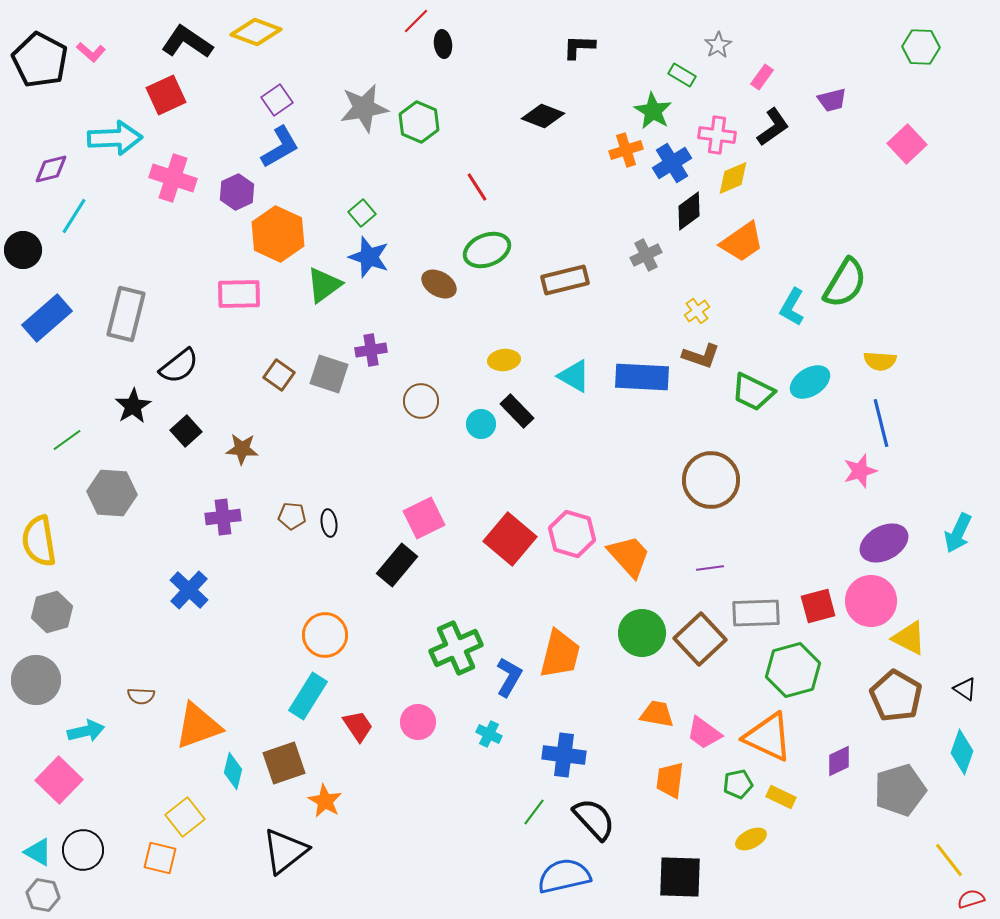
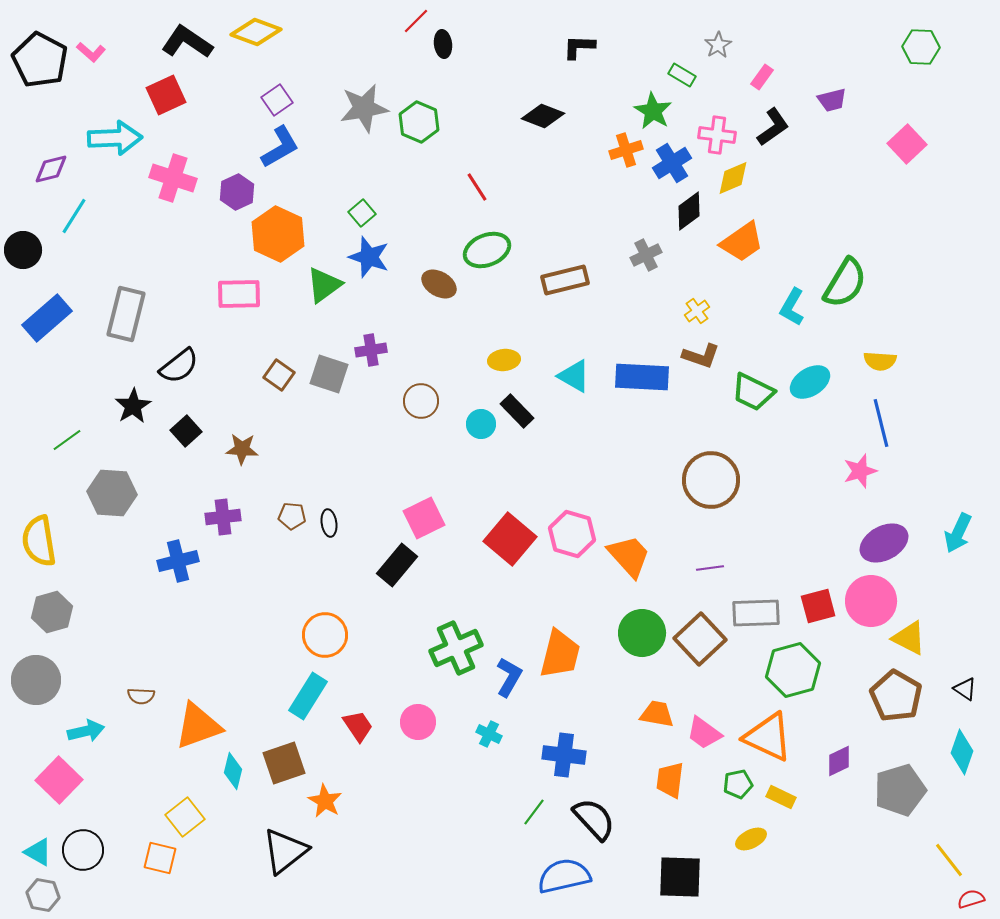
blue cross at (189, 590): moved 11 px left, 29 px up; rotated 33 degrees clockwise
